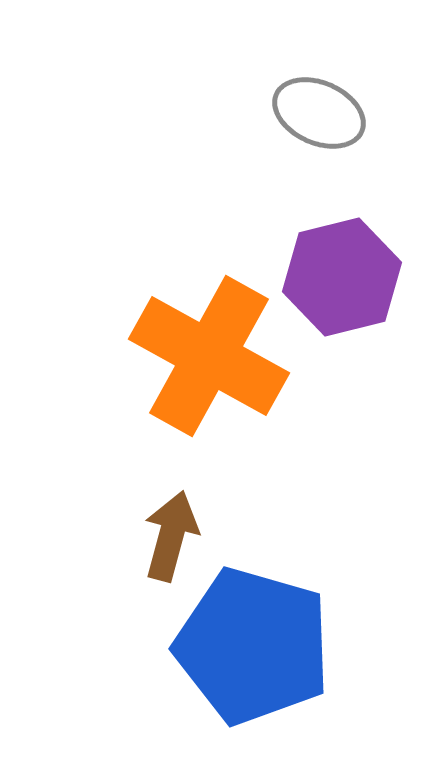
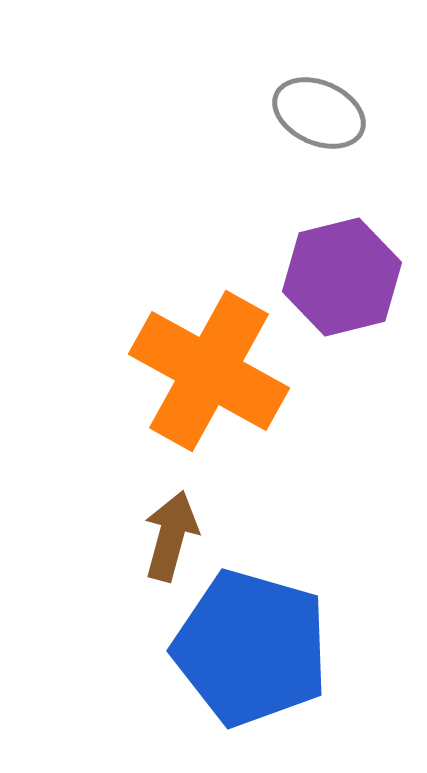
orange cross: moved 15 px down
blue pentagon: moved 2 px left, 2 px down
